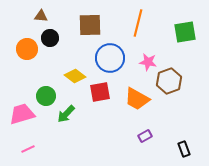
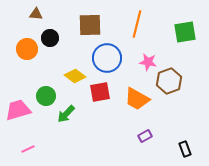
brown triangle: moved 5 px left, 2 px up
orange line: moved 1 px left, 1 px down
blue circle: moved 3 px left
pink trapezoid: moved 4 px left, 4 px up
black rectangle: moved 1 px right
